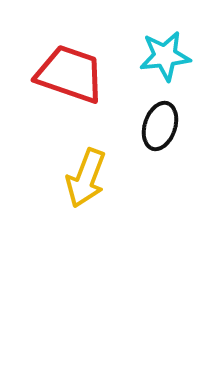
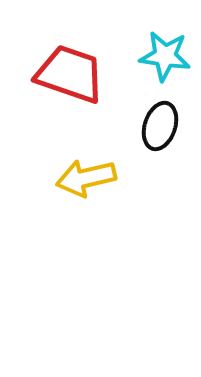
cyan star: rotated 15 degrees clockwise
yellow arrow: rotated 56 degrees clockwise
